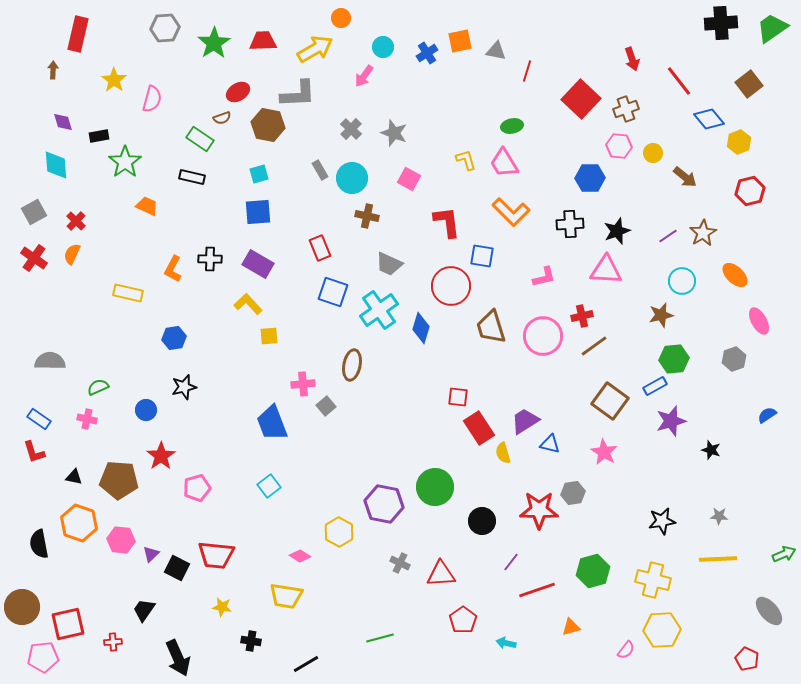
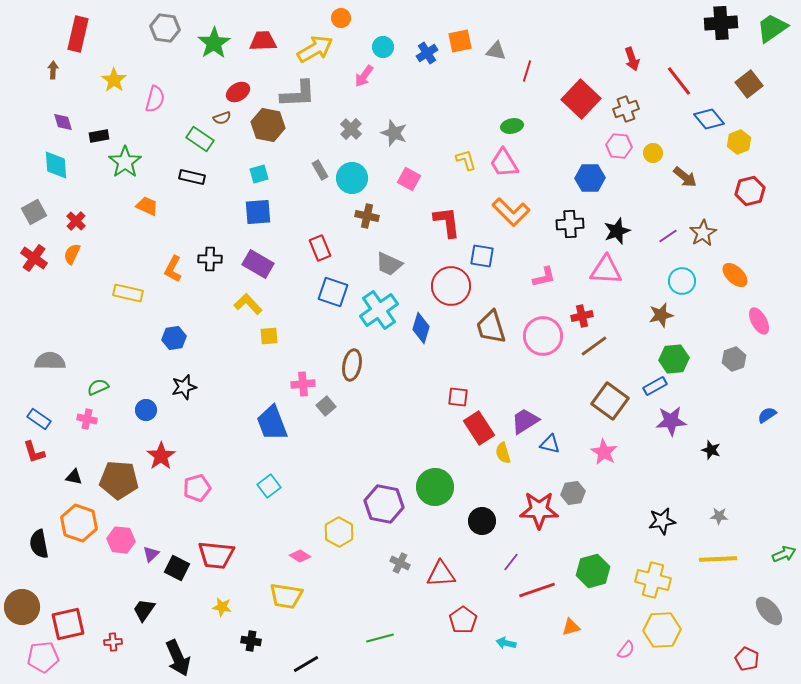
gray hexagon at (165, 28): rotated 12 degrees clockwise
pink semicircle at (152, 99): moved 3 px right
purple star at (671, 421): rotated 12 degrees clockwise
